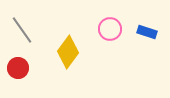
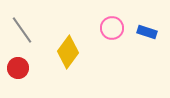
pink circle: moved 2 px right, 1 px up
